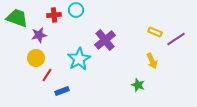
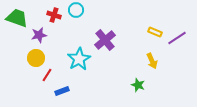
red cross: rotated 24 degrees clockwise
purple line: moved 1 px right, 1 px up
